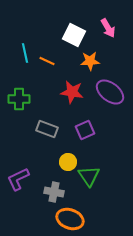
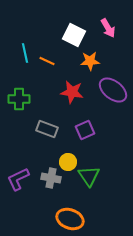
purple ellipse: moved 3 px right, 2 px up
gray cross: moved 3 px left, 14 px up
